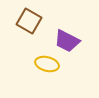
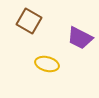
purple trapezoid: moved 13 px right, 3 px up
